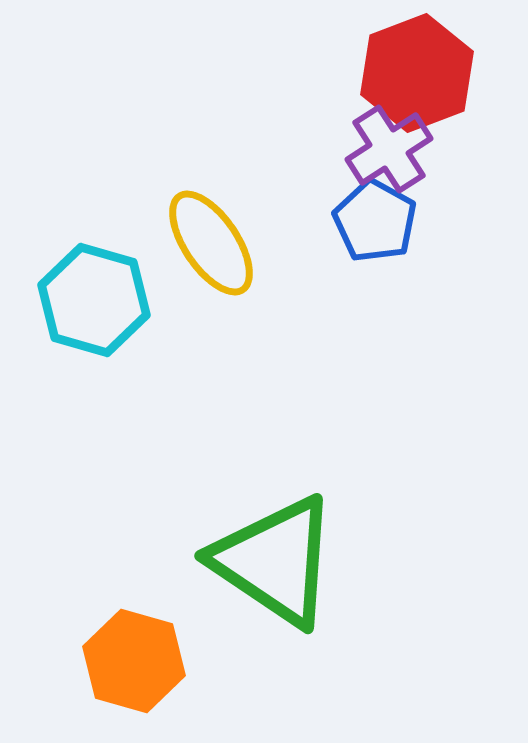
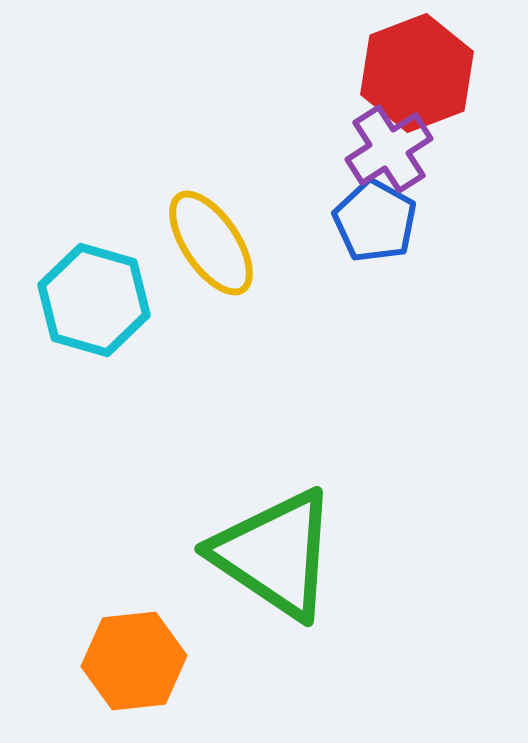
green triangle: moved 7 px up
orange hexagon: rotated 22 degrees counterclockwise
